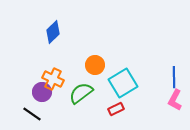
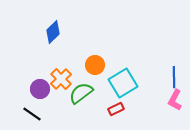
orange cross: moved 8 px right; rotated 20 degrees clockwise
purple circle: moved 2 px left, 3 px up
